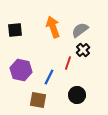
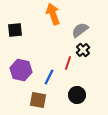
orange arrow: moved 13 px up
